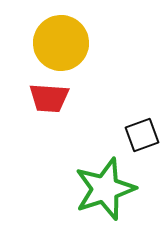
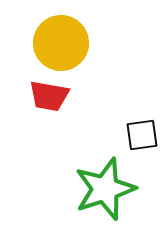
red trapezoid: moved 2 px up; rotated 6 degrees clockwise
black square: rotated 12 degrees clockwise
